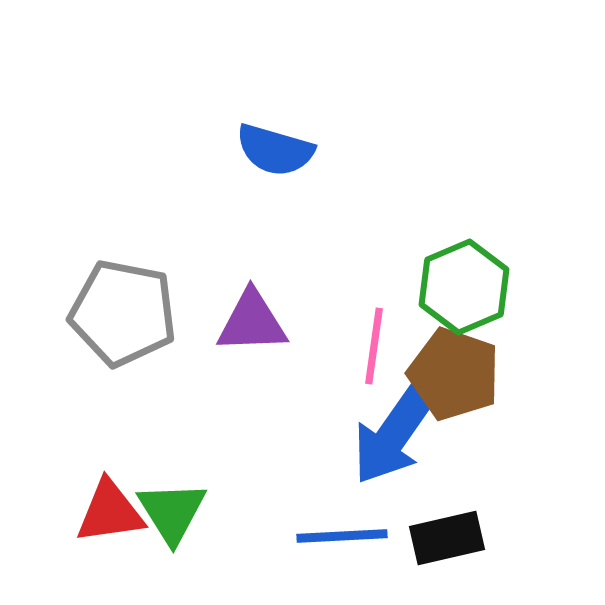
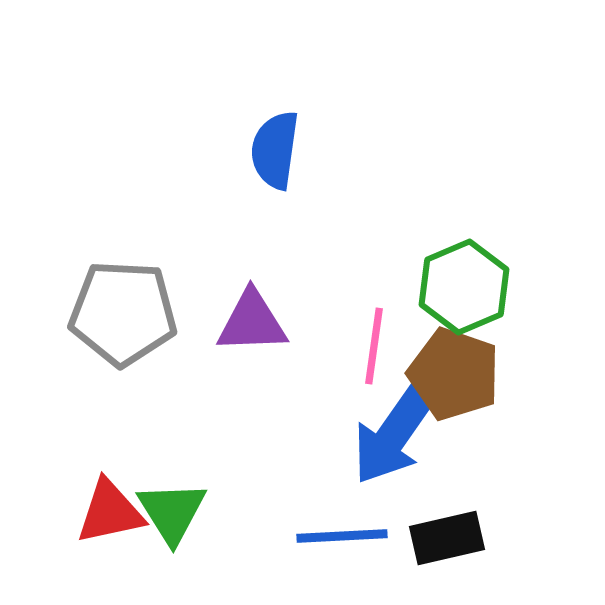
blue semicircle: rotated 82 degrees clockwise
gray pentagon: rotated 8 degrees counterclockwise
red triangle: rotated 4 degrees counterclockwise
